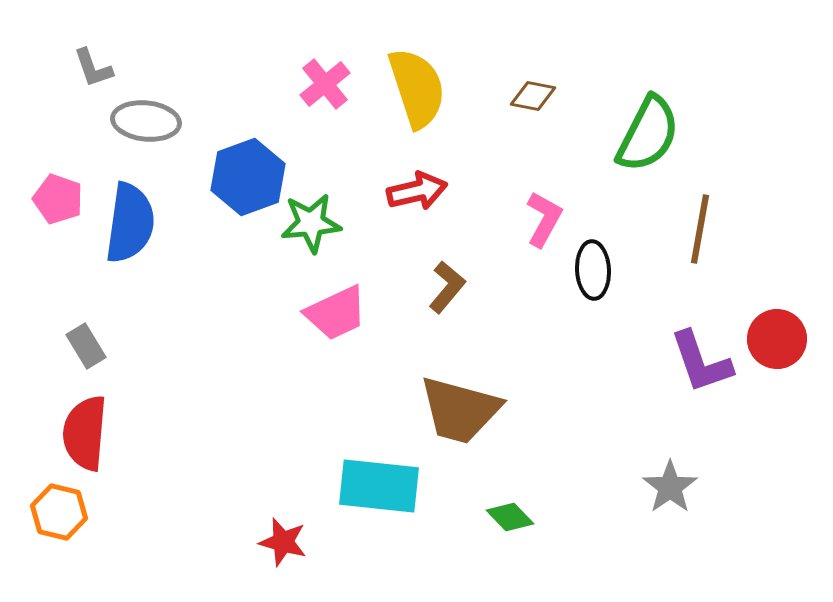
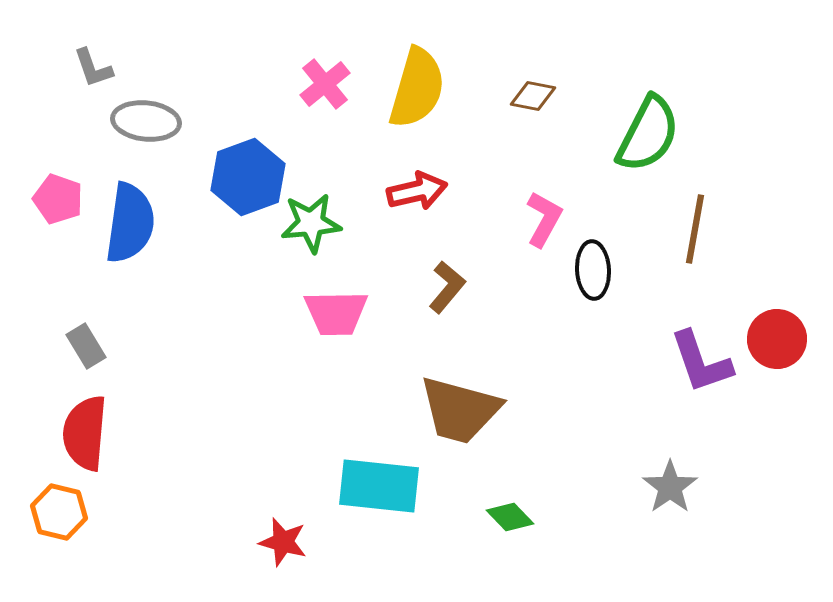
yellow semicircle: rotated 34 degrees clockwise
brown line: moved 5 px left
pink trapezoid: rotated 24 degrees clockwise
